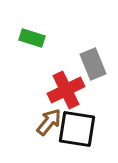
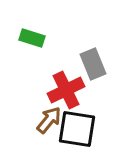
brown arrow: moved 2 px up
